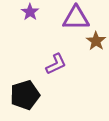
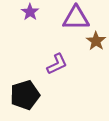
purple L-shape: moved 1 px right
